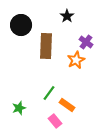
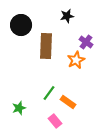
black star: rotated 24 degrees clockwise
orange rectangle: moved 1 px right, 3 px up
